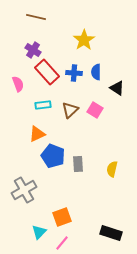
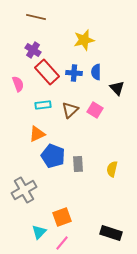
yellow star: rotated 20 degrees clockwise
black triangle: rotated 14 degrees clockwise
